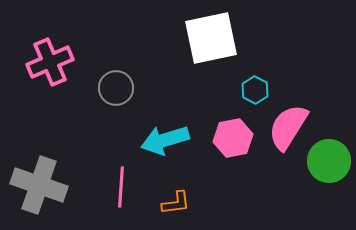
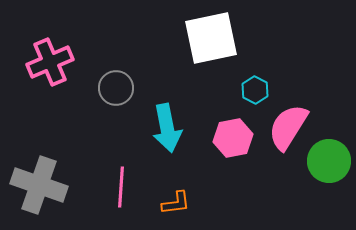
cyan arrow: moved 2 px right, 12 px up; rotated 84 degrees counterclockwise
